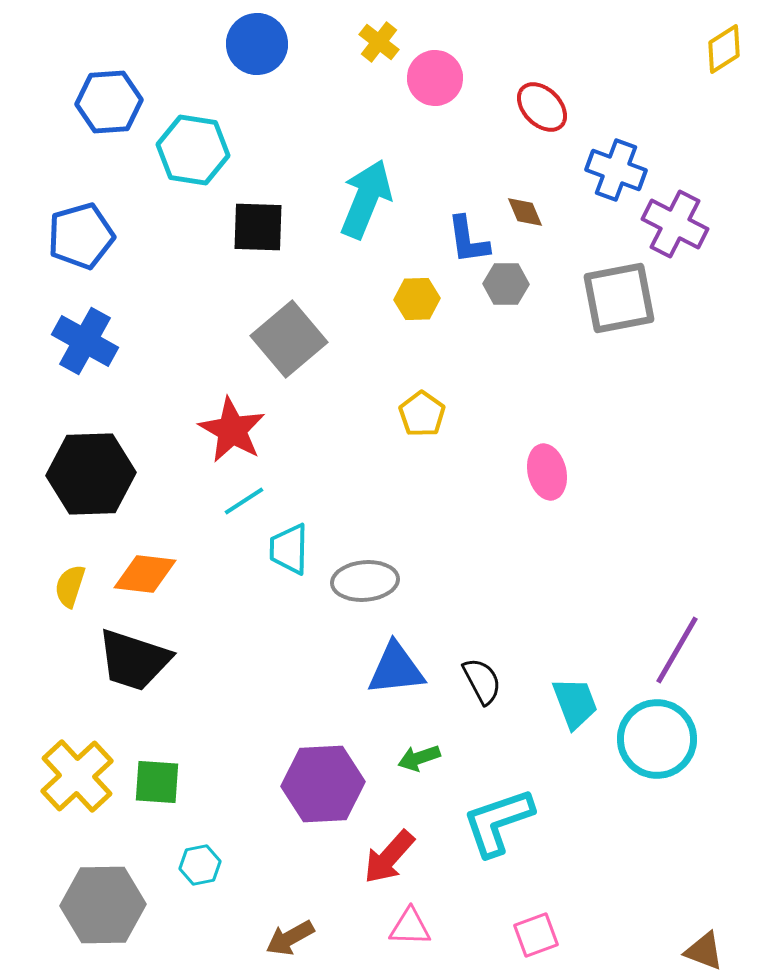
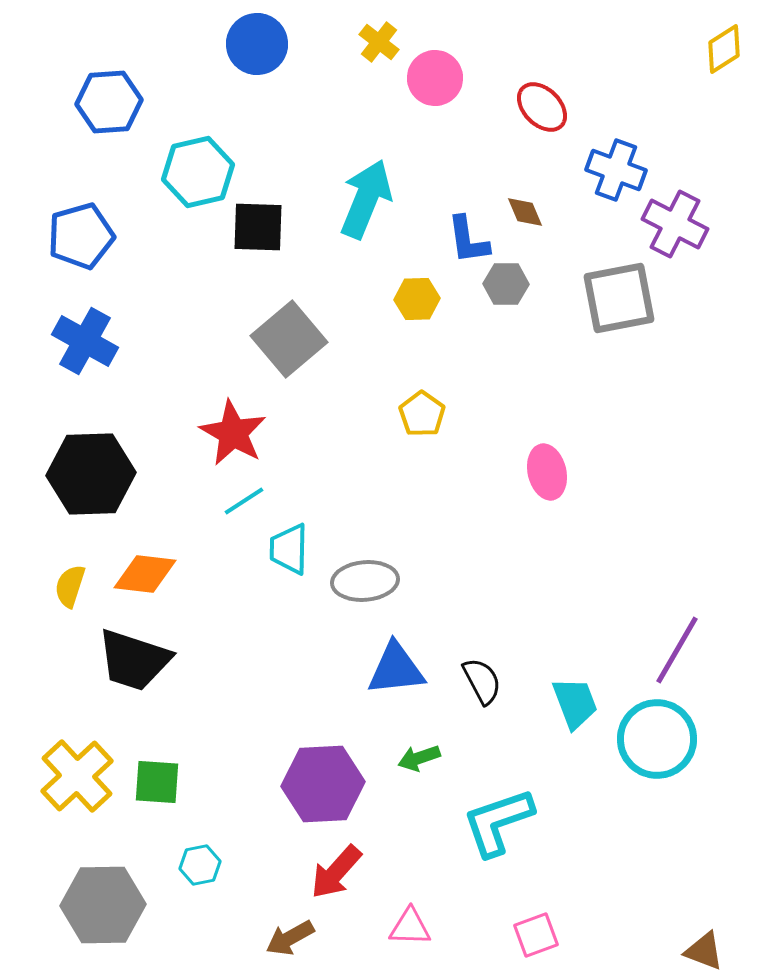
cyan hexagon at (193, 150): moved 5 px right, 22 px down; rotated 22 degrees counterclockwise
red star at (232, 430): moved 1 px right, 3 px down
red arrow at (389, 857): moved 53 px left, 15 px down
